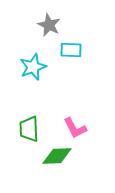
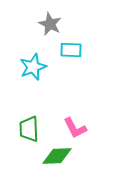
gray star: moved 1 px right, 1 px up
